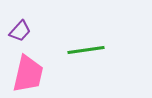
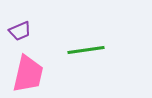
purple trapezoid: rotated 25 degrees clockwise
